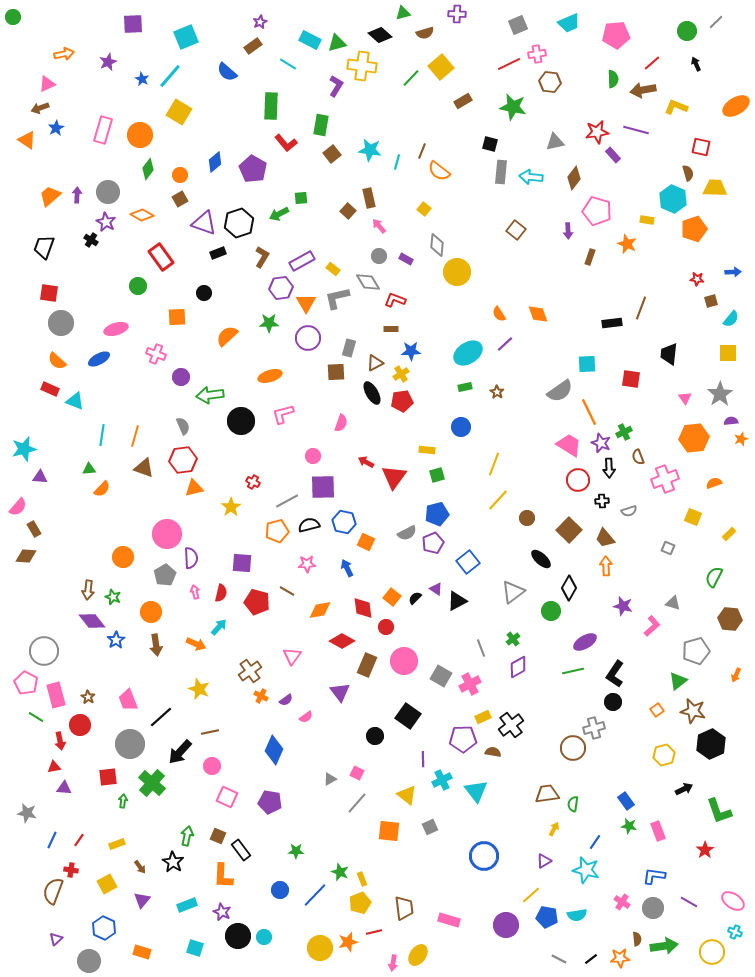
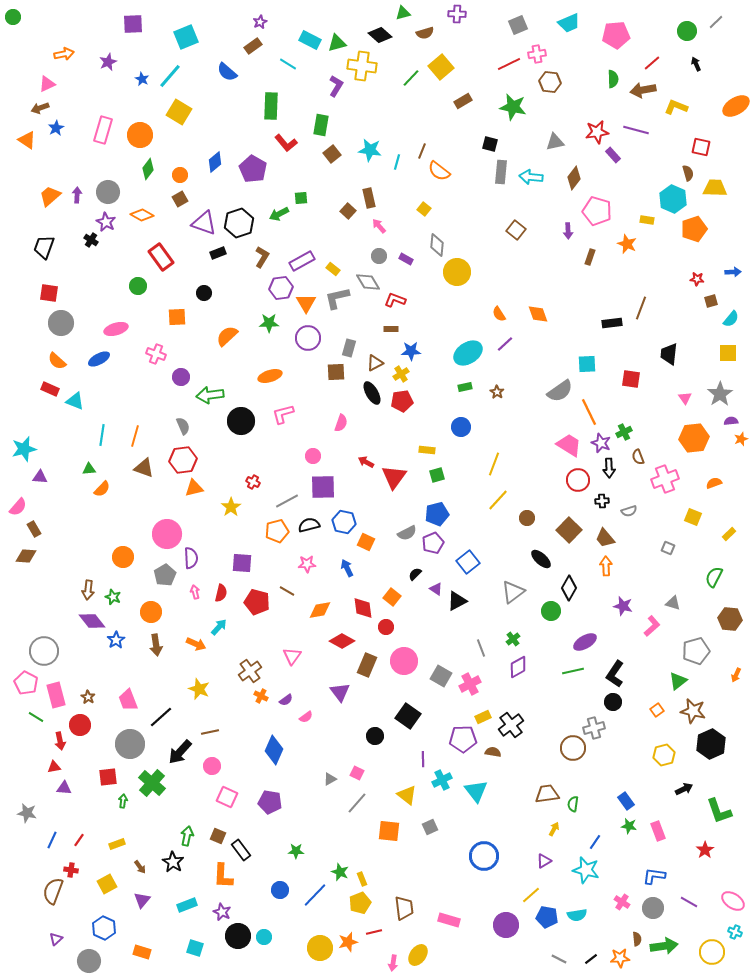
black semicircle at (415, 598): moved 24 px up
